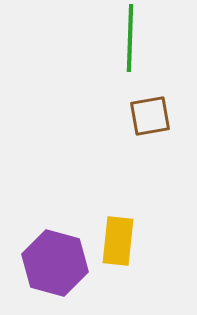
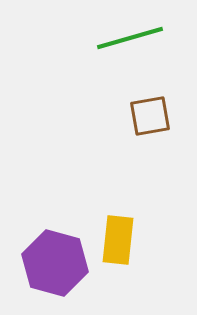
green line: rotated 72 degrees clockwise
yellow rectangle: moved 1 px up
